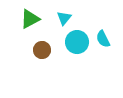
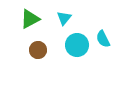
cyan circle: moved 3 px down
brown circle: moved 4 px left
